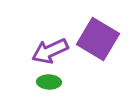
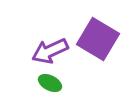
green ellipse: moved 1 px right, 1 px down; rotated 25 degrees clockwise
